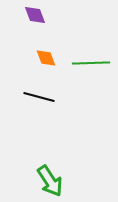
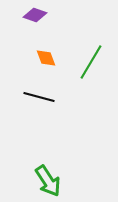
purple diamond: rotated 50 degrees counterclockwise
green line: moved 1 px up; rotated 57 degrees counterclockwise
green arrow: moved 2 px left
